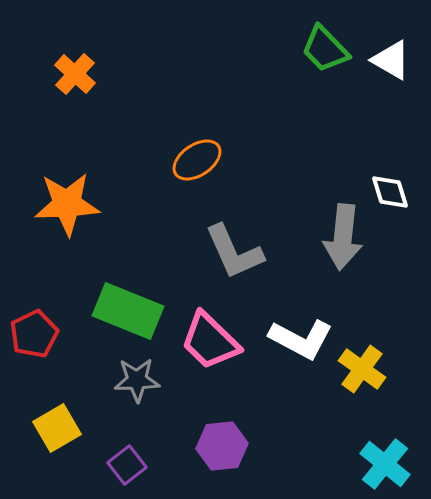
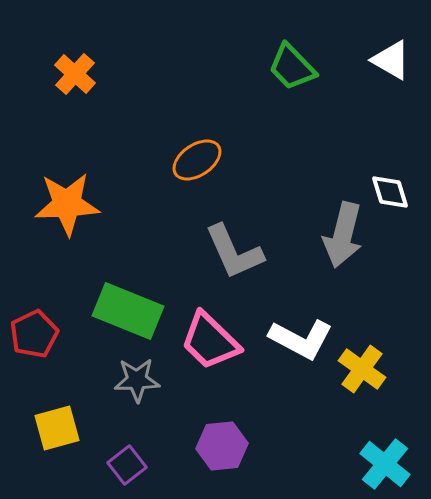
green trapezoid: moved 33 px left, 18 px down
gray arrow: moved 2 px up; rotated 8 degrees clockwise
yellow square: rotated 15 degrees clockwise
